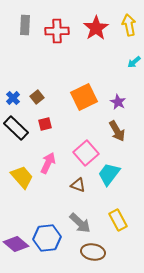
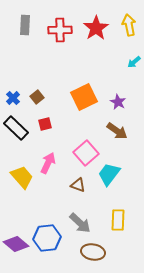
red cross: moved 3 px right, 1 px up
brown arrow: rotated 25 degrees counterclockwise
yellow rectangle: rotated 30 degrees clockwise
